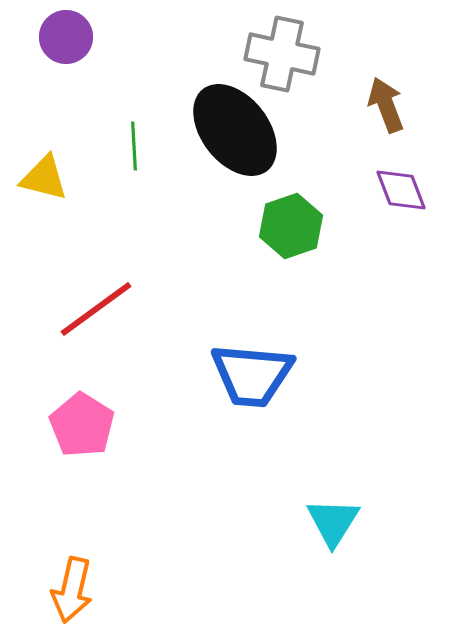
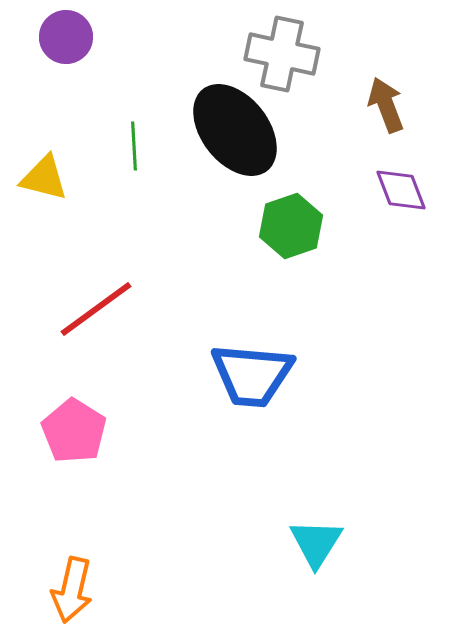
pink pentagon: moved 8 px left, 6 px down
cyan triangle: moved 17 px left, 21 px down
